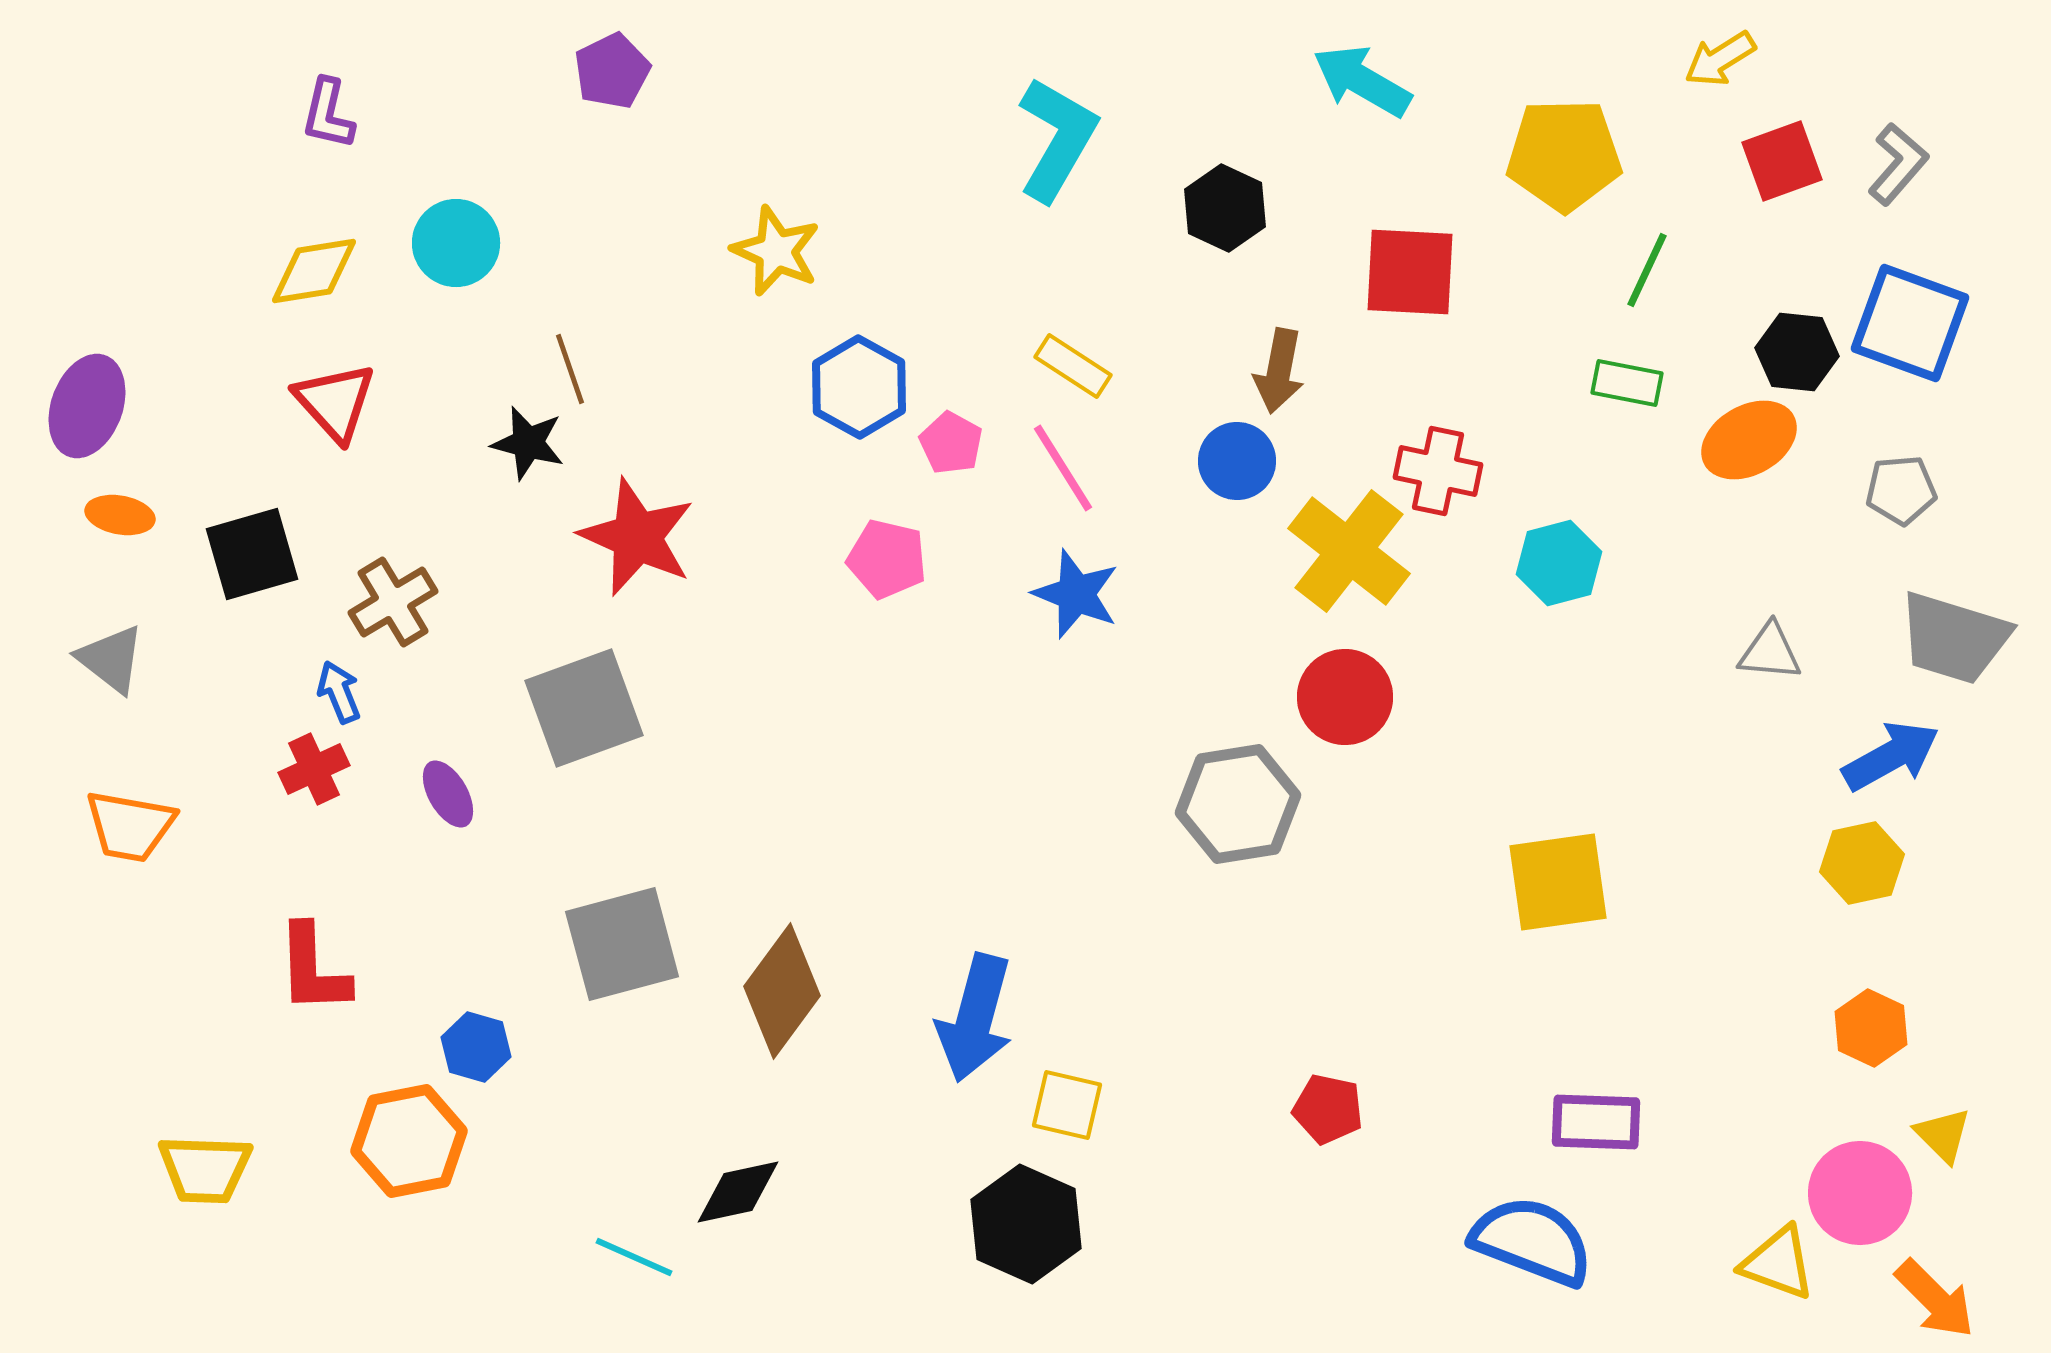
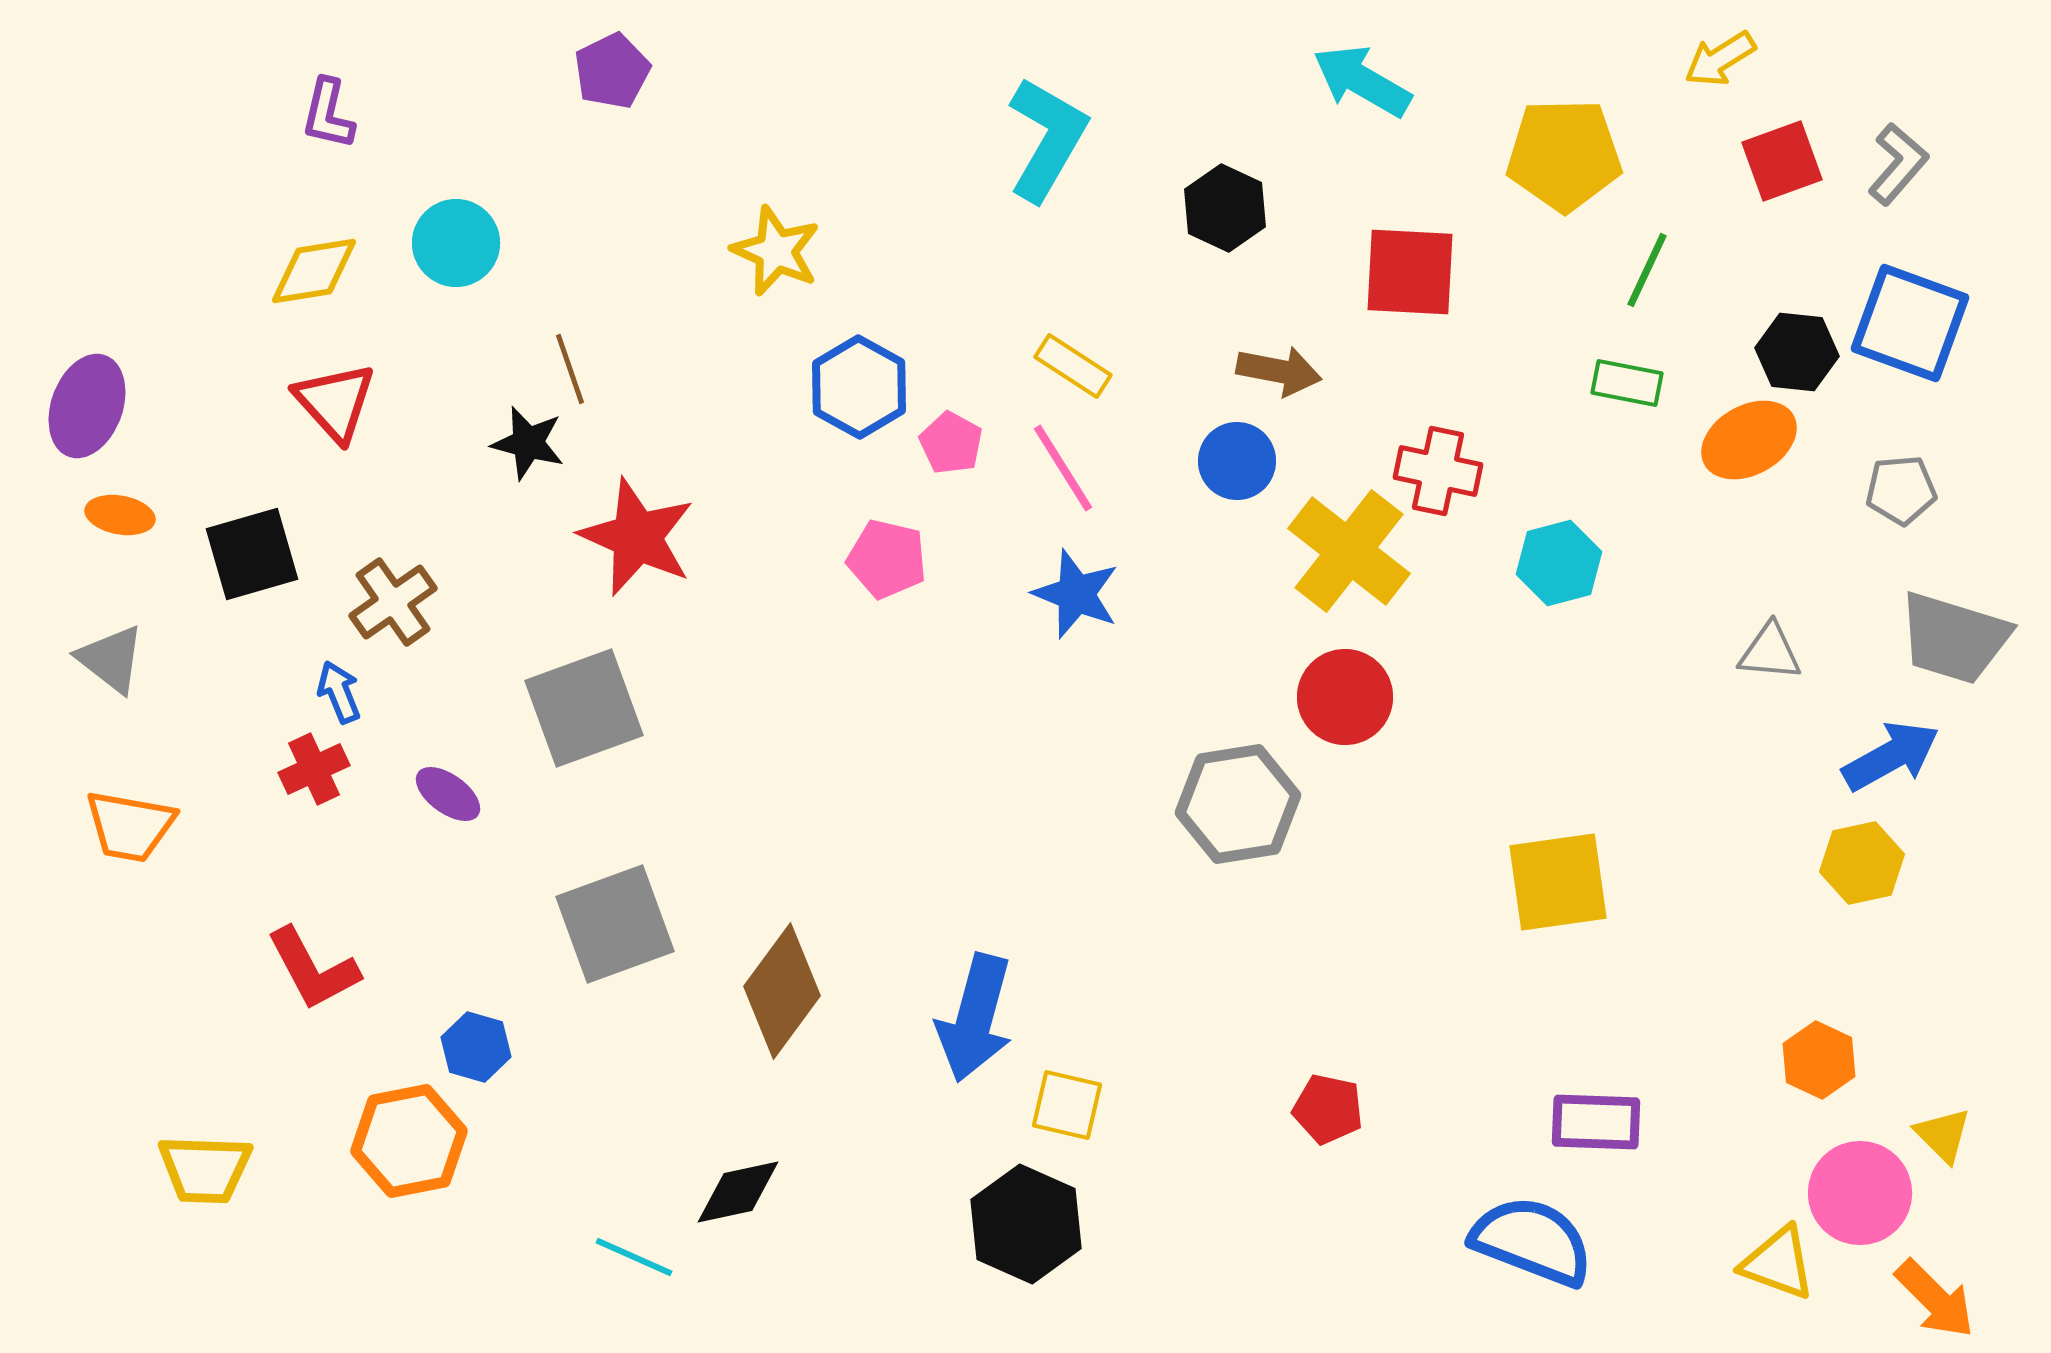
cyan L-shape at (1057, 139): moved 10 px left
brown arrow at (1279, 371): rotated 90 degrees counterclockwise
brown cross at (393, 602): rotated 4 degrees counterclockwise
purple ellipse at (448, 794): rotated 24 degrees counterclockwise
gray square at (622, 944): moved 7 px left, 20 px up; rotated 5 degrees counterclockwise
red L-shape at (313, 969): rotated 26 degrees counterclockwise
orange hexagon at (1871, 1028): moved 52 px left, 32 px down
